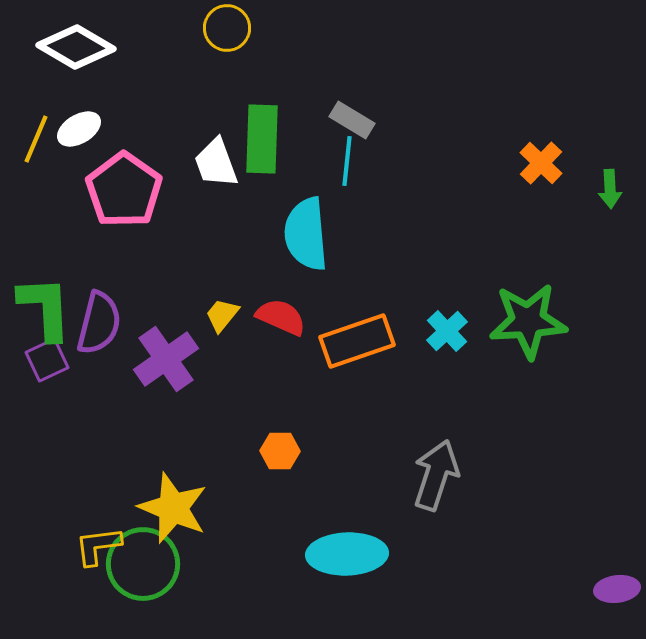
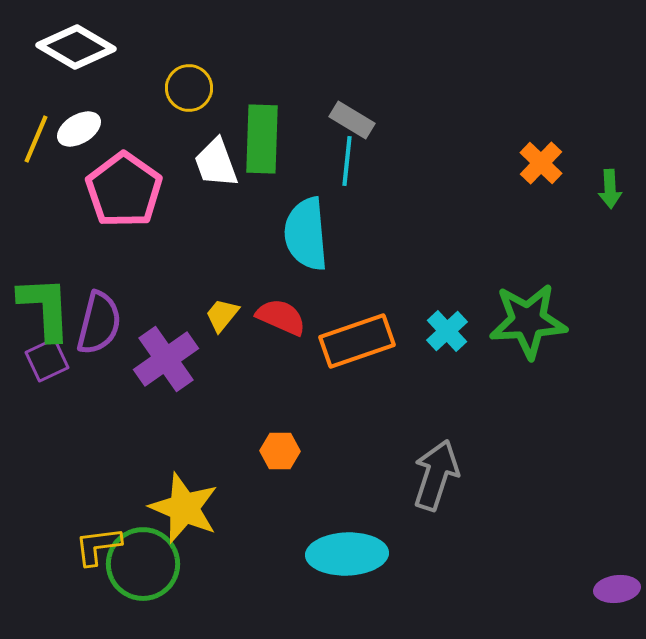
yellow circle: moved 38 px left, 60 px down
yellow star: moved 11 px right
